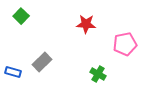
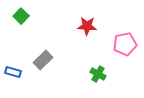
red star: moved 1 px right, 2 px down
gray rectangle: moved 1 px right, 2 px up
